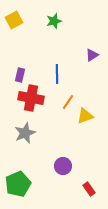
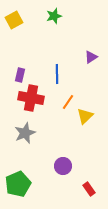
green star: moved 5 px up
purple triangle: moved 1 px left, 2 px down
yellow triangle: rotated 24 degrees counterclockwise
